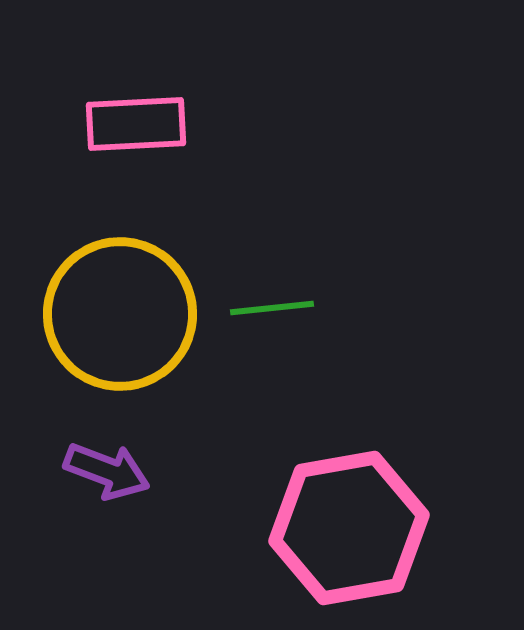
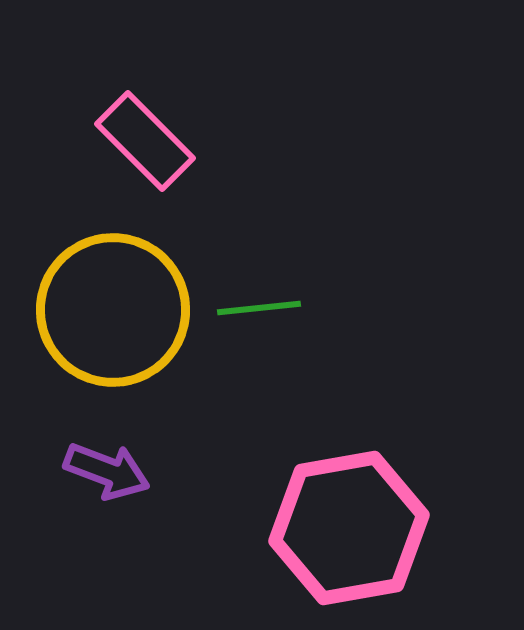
pink rectangle: moved 9 px right, 17 px down; rotated 48 degrees clockwise
green line: moved 13 px left
yellow circle: moved 7 px left, 4 px up
